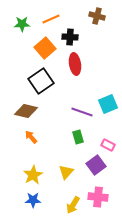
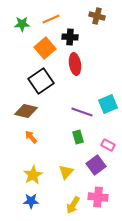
blue star: moved 2 px left, 1 px down
